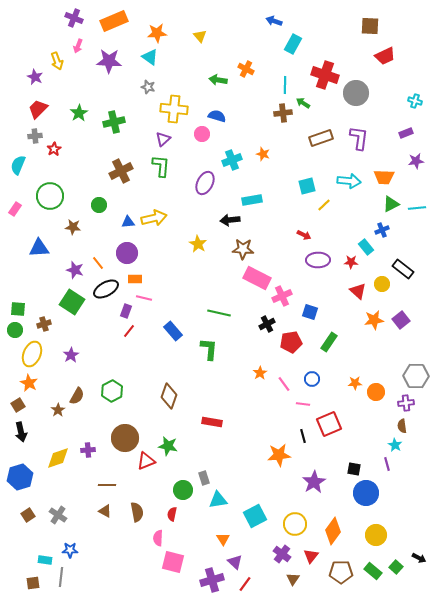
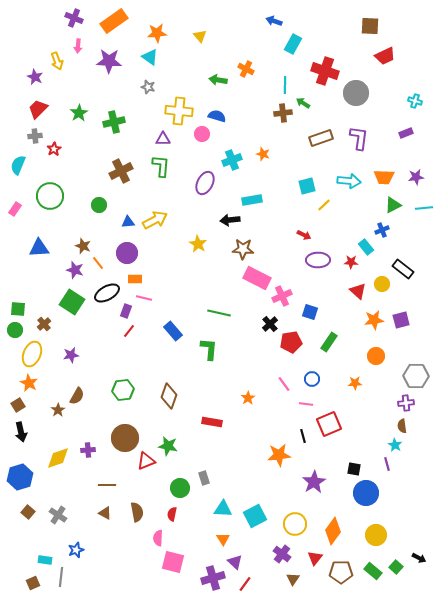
orange rectangle at (114, 21): rotated 12 degrees counterclockwise
pink arrow at (78, 46): rotated 16 degrees counterclockwise
red cross at (325, 75): moved 4 px up
yellow cross at (174, 109): moved 5 px right, 2 px down
purple triangle at (163, 139): rotated 42 degrees clockwise
purple star at (416, 161): moved 16 px down
green triangle at (391, 204): moved 2 px right, 1 px down
cyan line at (417, 208): moved 7 px right
yellow arrow at (154, 218): moved 1 px right, 2 px down; rotated 15 degrees counterclockwise
brown star at (73, 227): moved 10 px right, 19 px down; rotated 14 degrees clockwise
black ellipse at (106, 289): moved 1 px right, 4 px down
purple square at (401, 320): rotated 24 degrees clockwise
brown cross at (44, 324): rotated 24 degrees counterclockwise
black cross at (267, 324): moved 3 px right; rotated 14 degrees counterclockwise
purple star at (71, 355): rotated 21 degrees clockwise
orange star at (260, 373): moved 12 px left, 25 px down
green hexagon at (112, 391): moved 11 px right, 1 px up; rotated 20 degrees clockwise
orange circle at (376, 392): moved 36 px up
pink line at (303, 404): moved 3 px right
green circle at (183, 490): moved 3 px left, 2 px up
cyan triangle at (218, 500): moved 5 px right, 9 px down; rotated 12 degrees clockwise
brown triangle at (105, 511): moved 2 px down
brown square at (28, 515): moved 3 px up; rotated 16 degrees counterclockwise
blue star at (70, 550): moved 6 px right; rotated 21 degrees counterclockwise
red triangle at (311, 556): moved 4 px right, 2 px down
purple cross at (212, 580): moved 1 px right, 2 px up
brown square at (33, 583): rotated 16 degrees counterclockwise
